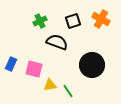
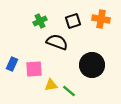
orange cross: rotated 18 degrees counterclockwise
blue rectangle: moved 1 px right
pink square: rotated 18 degrees counterclockwise
yellow triangle: moved 1 px right
green line: moved 1 px right; rotated 16 degrees counterclockwise
